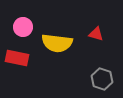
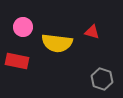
red triangle: moved 4 px left, 2 px up
red rectangle: moved 3 px down
